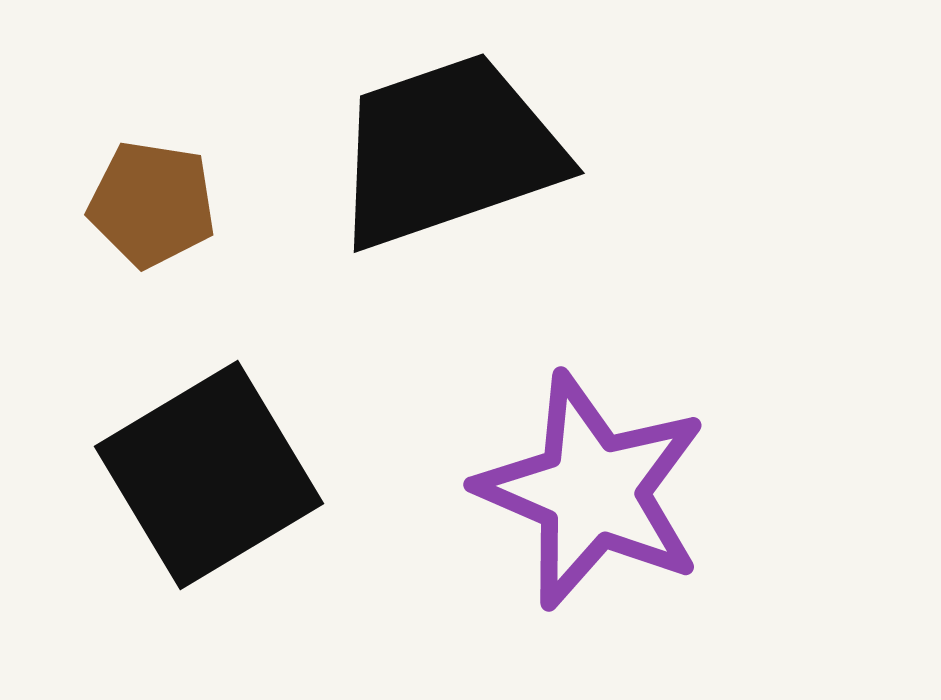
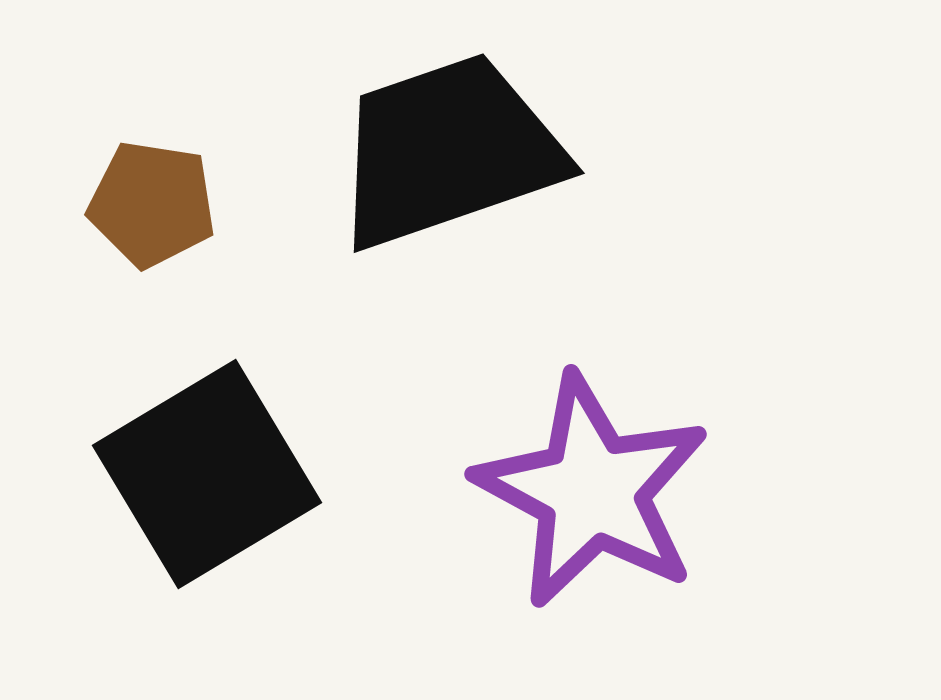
black square: moved 2 px left, 1 px up
purple star: rotated 5 degrees clockwise
